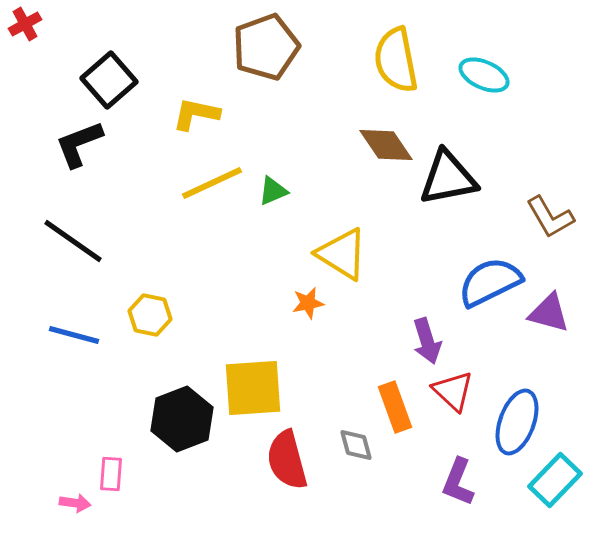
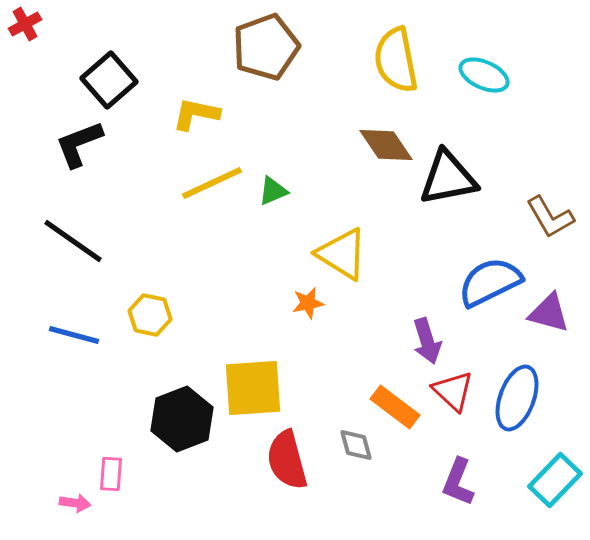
orange rectangle: rotated 33 degrees counterclockwise
blue ellipse: moved 24 px up
